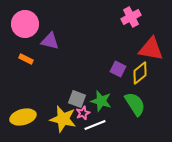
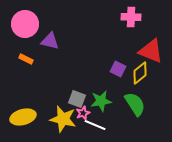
pink cross: rotated 30 degrees clockwise
red triangle: moved 2 px down; rotated 12 degrees clockwise
green star: rotated 25 degrees counterclockwise
white line: rotated 45 degrees clockwise
